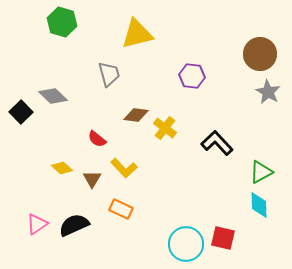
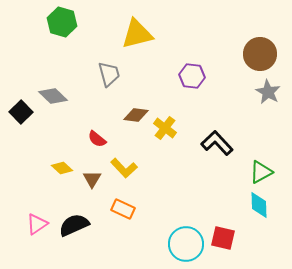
orange rectangle: moved 2 px right
